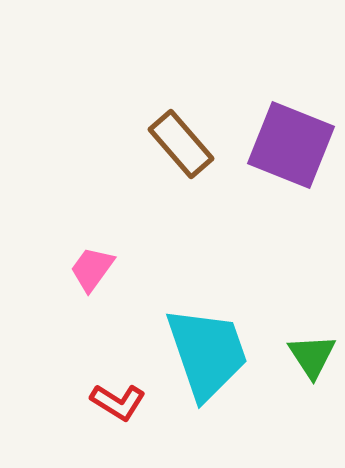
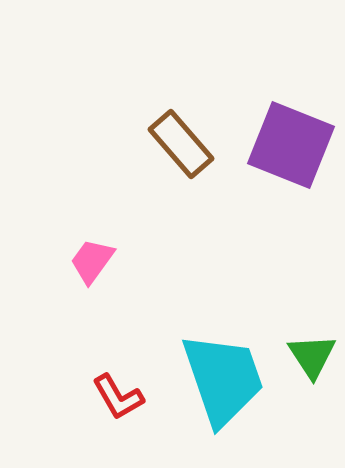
pink trapezoid: moved 8 px up
cyan trapezoid: moved 16 px right, 26 px down
red L-shape: moved 5 px up; rotated 28 degrees clockwise
